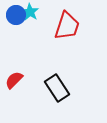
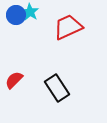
red trapezoid: moved 1 px right, 1 px down; rotated 132 degrees counterclockwise
